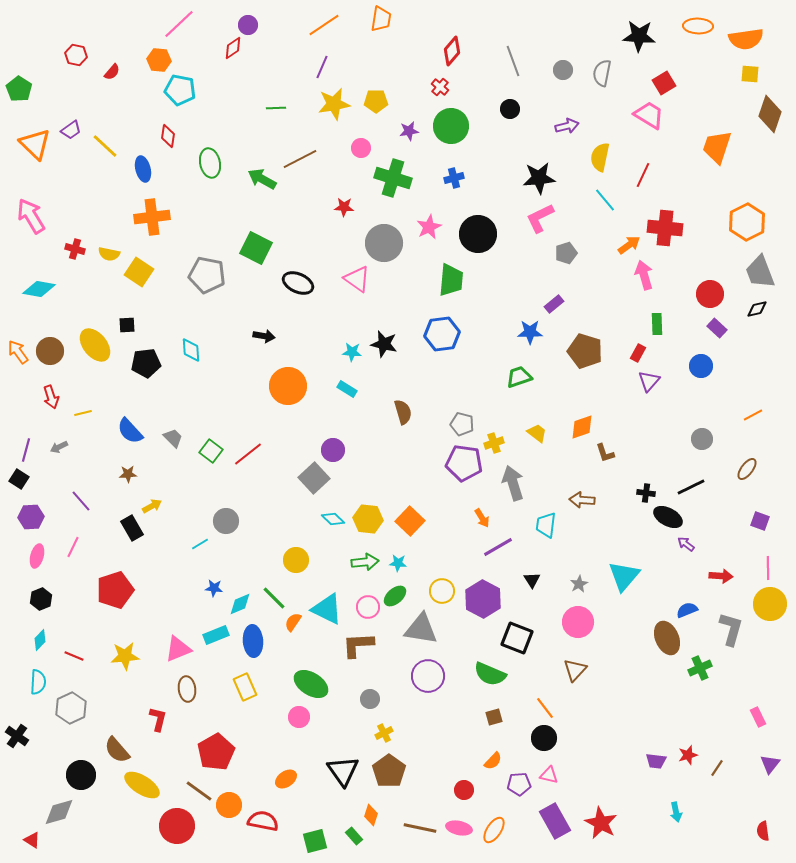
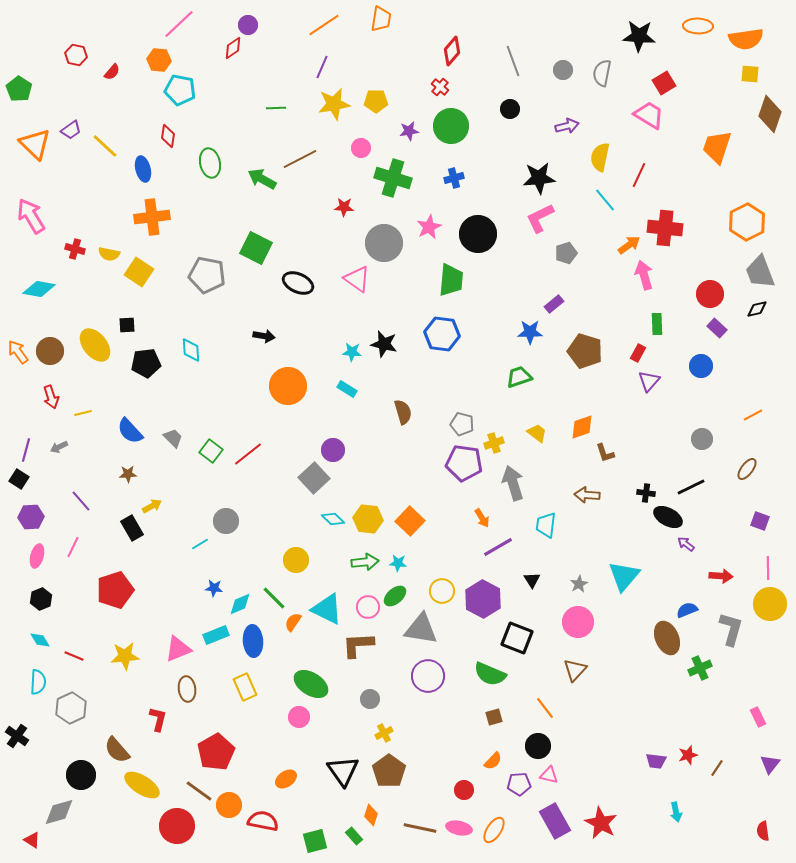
red line at (643, 175): moved 4 px left
blue hexagon at (442, 334): rotated 16 degrees clockwise
brown arrow at (582, 500): moved 5 px right, 5 px up
cyan diamond at (40, 640): rotated 75 degrees counterclockwise
black circle at (544, 738): moved 6 px left, 8 px down
